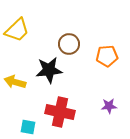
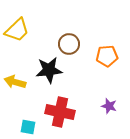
purple star: rotated 21 degrees clockwise
